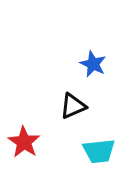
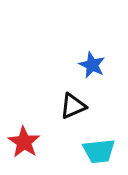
blue star: moved 1 px left, 1 px down
